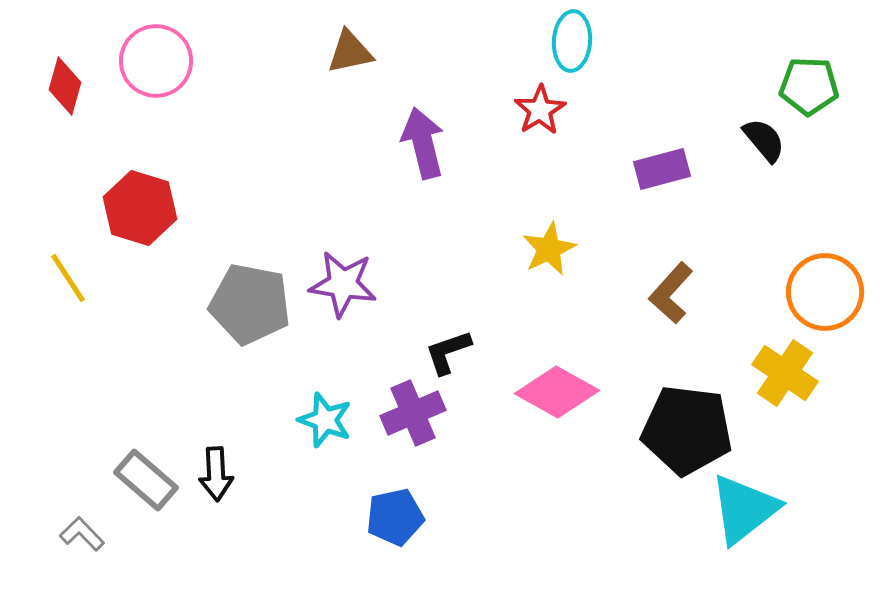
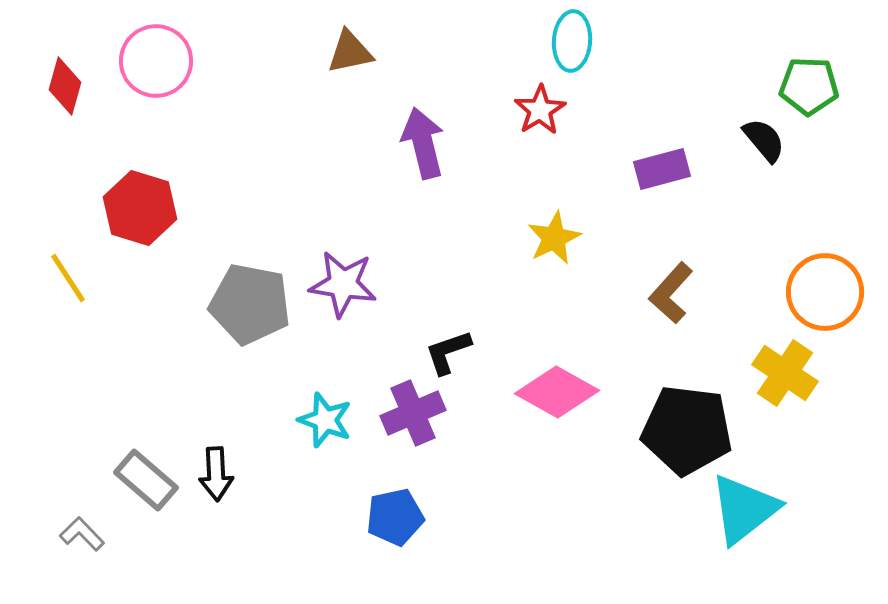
yellow star: moved 5 px right, 11 px up
